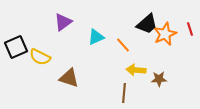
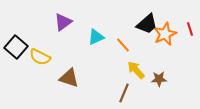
black square: rotated 25 degrees counterclockwise
yellow arrow: rotated 42 degrees clockwise
brown line: rotated 18 degrees clockwise
